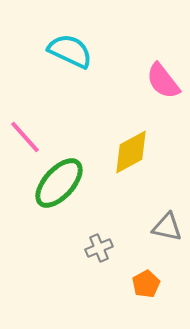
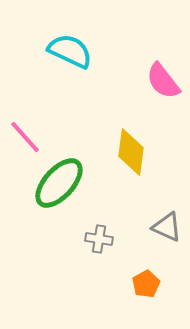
yellow diamond: rotated 54 degrees counterclockwise
gray triangle: rotated 12 degrees clockwise
gray cross: moved 9 px up; rotated 32 degrees clockwise
